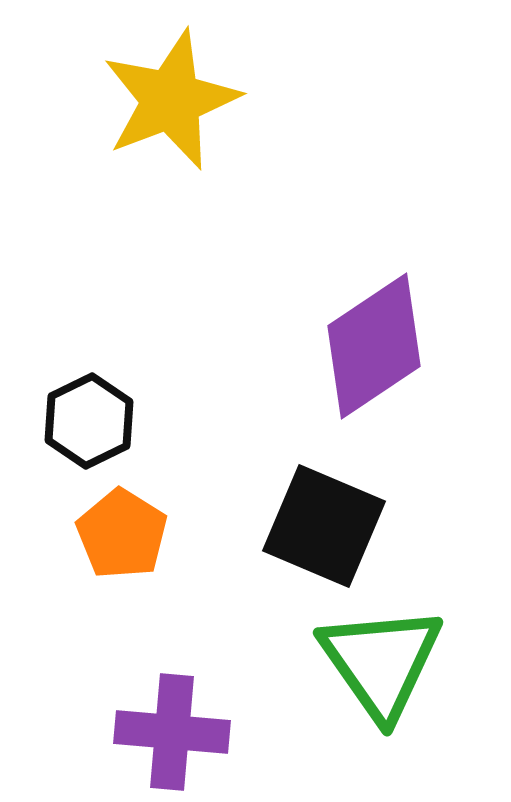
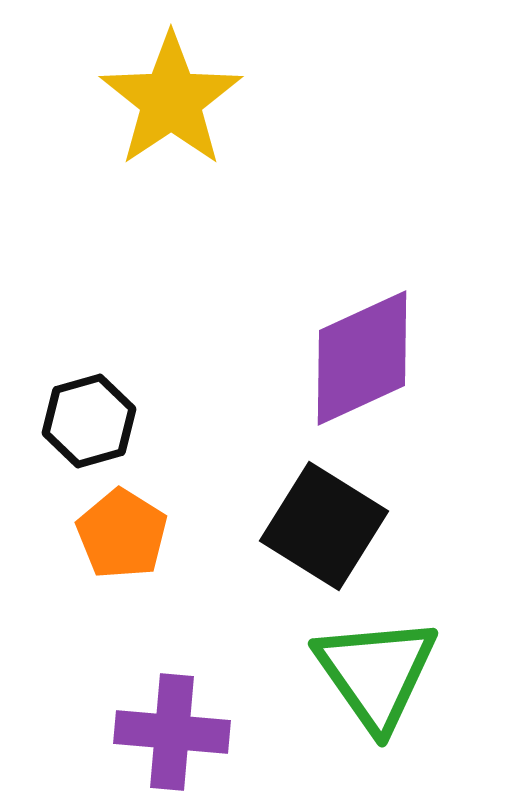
yellow star: rotated 13 degrees counterclockwise
purple diamond: moved 12 px left, 12 px down; rotated 9 degrees clockwise
black hexagon: rotated 10 degrees clockwise
black square: rotated 9 degrees clockwise
green triangle: moved 5 px left, 11 px down
